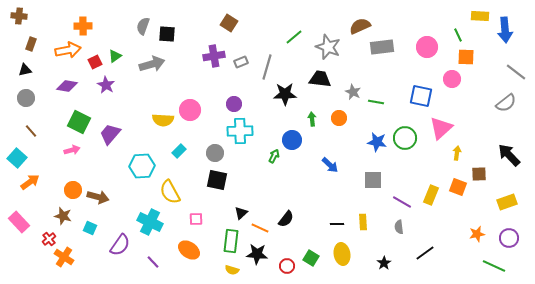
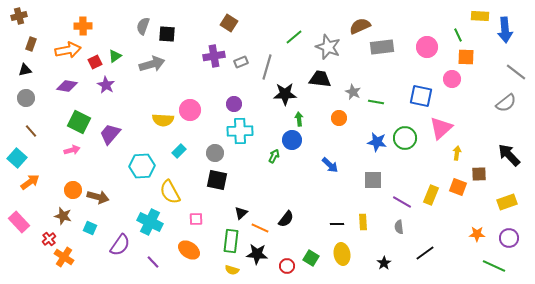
brown cross at (19, 16): rotated 21 degrees counterclockwise
green arrow at (312, 119): moved 13 px left
orange star at (477, 234): rotated 14 degrees clockwise
